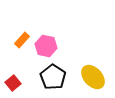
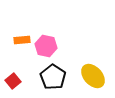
orange rectangle: rotated 42 degrees clockwise
yellow ellipse: moved 1 px up
red square: moved 2 px up
